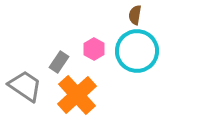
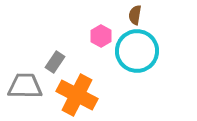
pink hexagon: moved 7 px right, 13 px up
gray rectangle: moved 4 px left
gray trapezoid: rotated 33 degrees counterclockwise
orange cross: rotated 21 degrees counterclockwise
